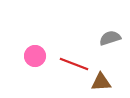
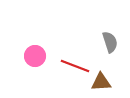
gray semicircle: moved 4 px down; rotated 90 degrees clockwise
red line: moved 1 px right, 2 px down
